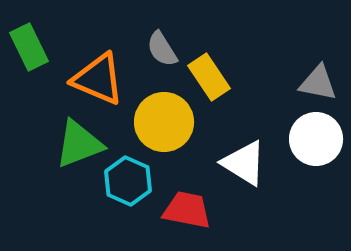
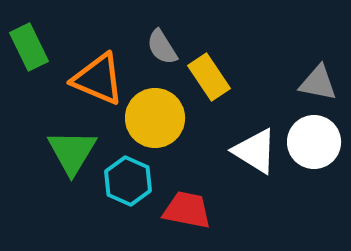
gray semicircle: moved 2 px up
yellow circle: moved 9 px left, 4 px up
white circle: moved 2 px left, 3 px down
green triangle: moved 7 px left, 8 px down; rotated 38 degrees counterclockwise
white triangle: moved 11 px right, 12 px up
